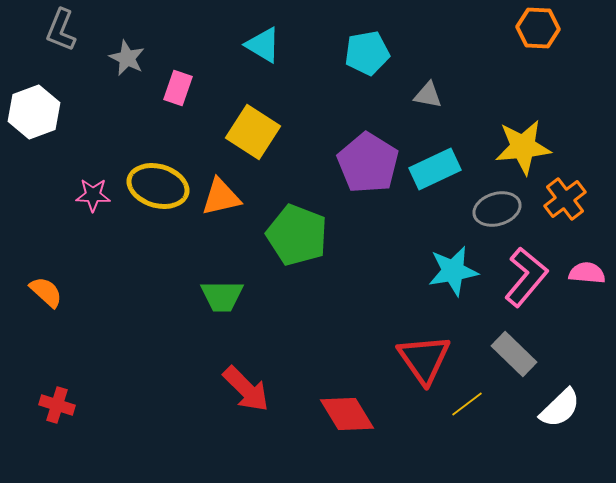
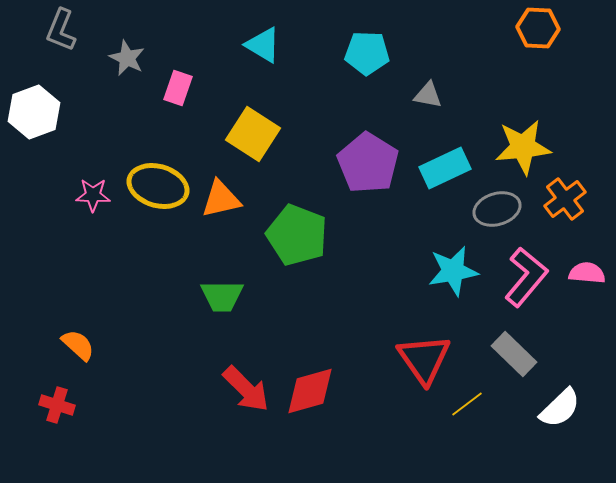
cyan pentagon: rotated 12 degrees clockwise
yellow square: moved 2 px down
cyan rectangle: moved 10 px right, 1 px up
orange triangle: moved 2 px down
orange semicircle: moved 32 px right, 53 px down
red diamond: moved 37 px left, 23 px up; rotated 74 degrees counterclockwise
